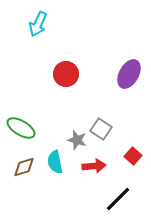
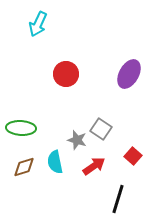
green ellipse: rotated 28 degrees counterclockwise
red arrow: rotated 30 degrees counterclockwise
black line: rotated 28 degrees counterclockwise
